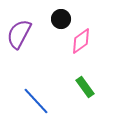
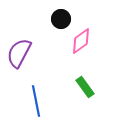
purple semicircle: moved 19 px down
blue line: rotated 32 degrees clockwise
